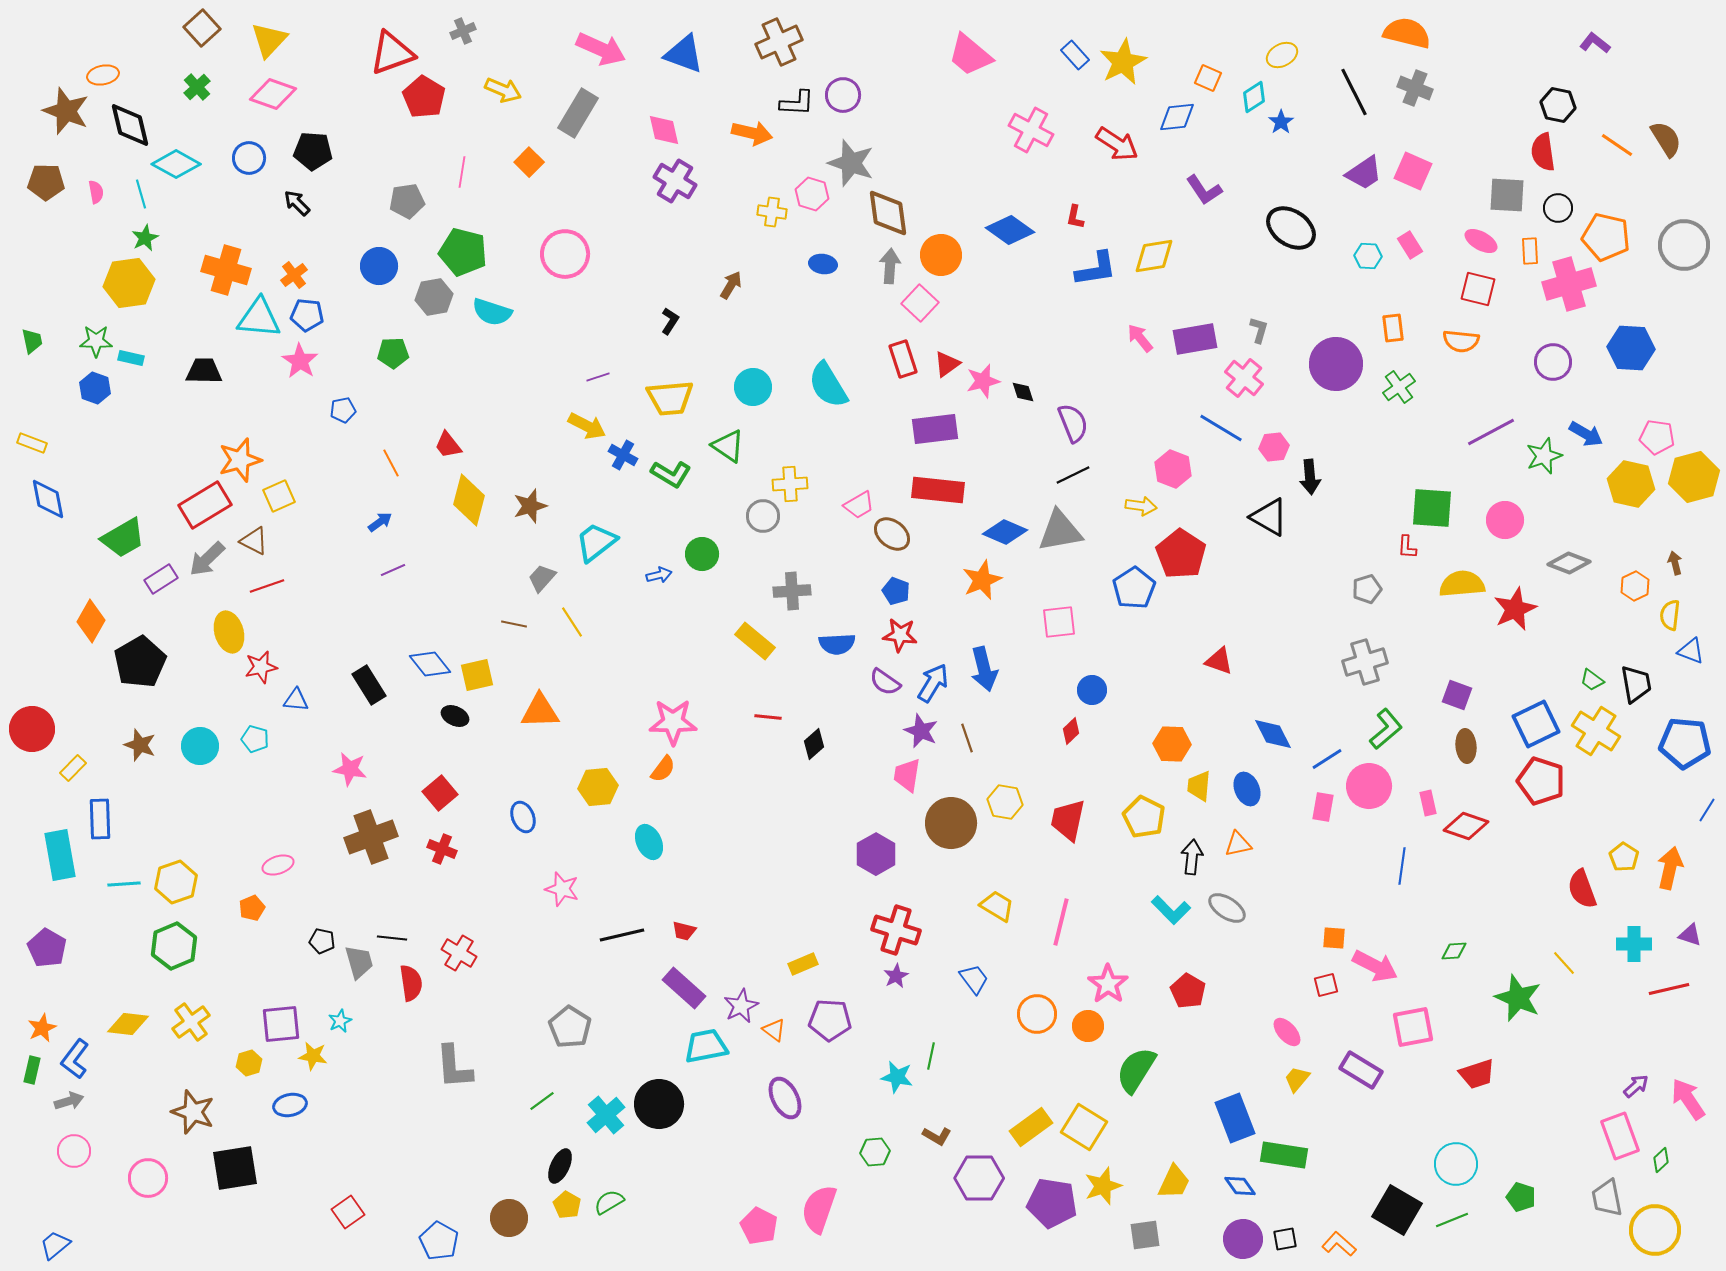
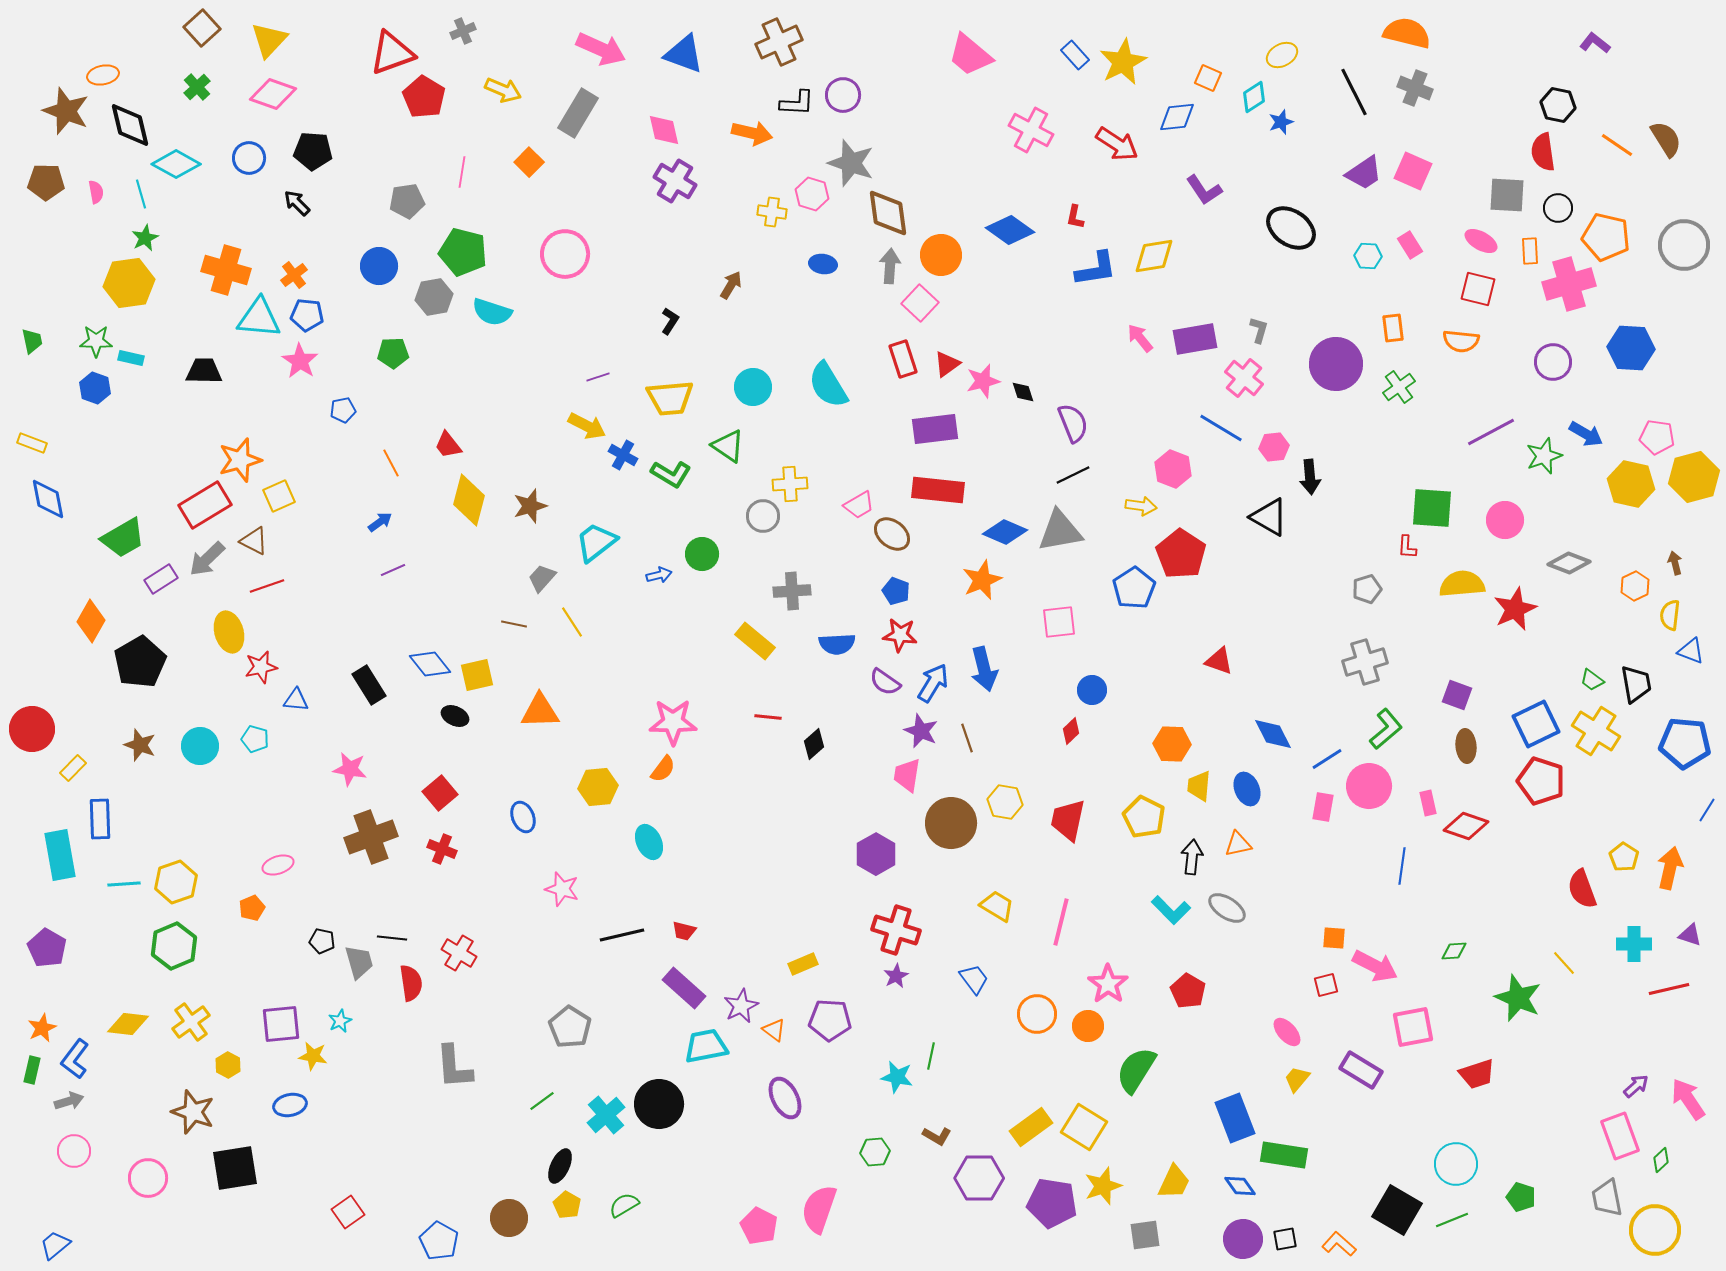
blue star at (1281, 122): rotated 15 degrees clockwise
yellow hexagon at (249, 1063): moved 21 px left, 2 px down; rotated 15 degrees counterclockwise
green semicircle at (609, 1202): moved 15 px right, 3 px down
